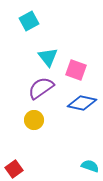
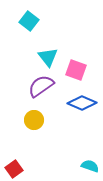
cyan square: rotated 24 degrees counterclockwise
purple semicircle: moved 2 px up
blue diamond: rotated 12 degrees clockwise
